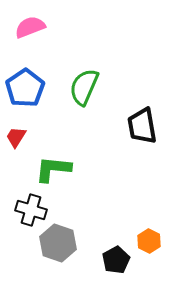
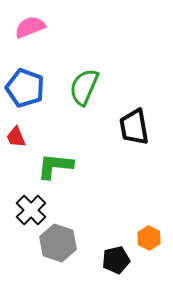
blue pentagon: rotated 18 degrees counterclockwise
black trapezoid: moved 8 px left, 1 px down
red trapezoid: rotated 55 degrees counterclockwise
green L-shape: moved 2 px right, 3 px up
black cross: rotated 28 degrees clockwise
orange hexagon: moved 3 px up
black pentagon: rotated 16 degrees clockwise
